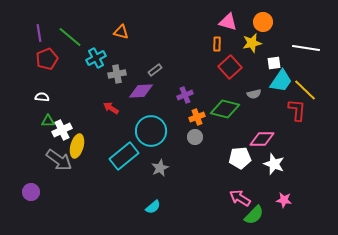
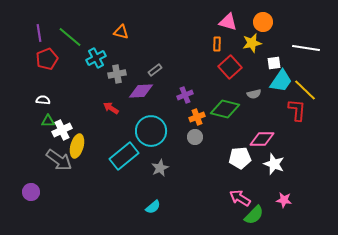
white semicircle: moved 1 px right, 3 px down
